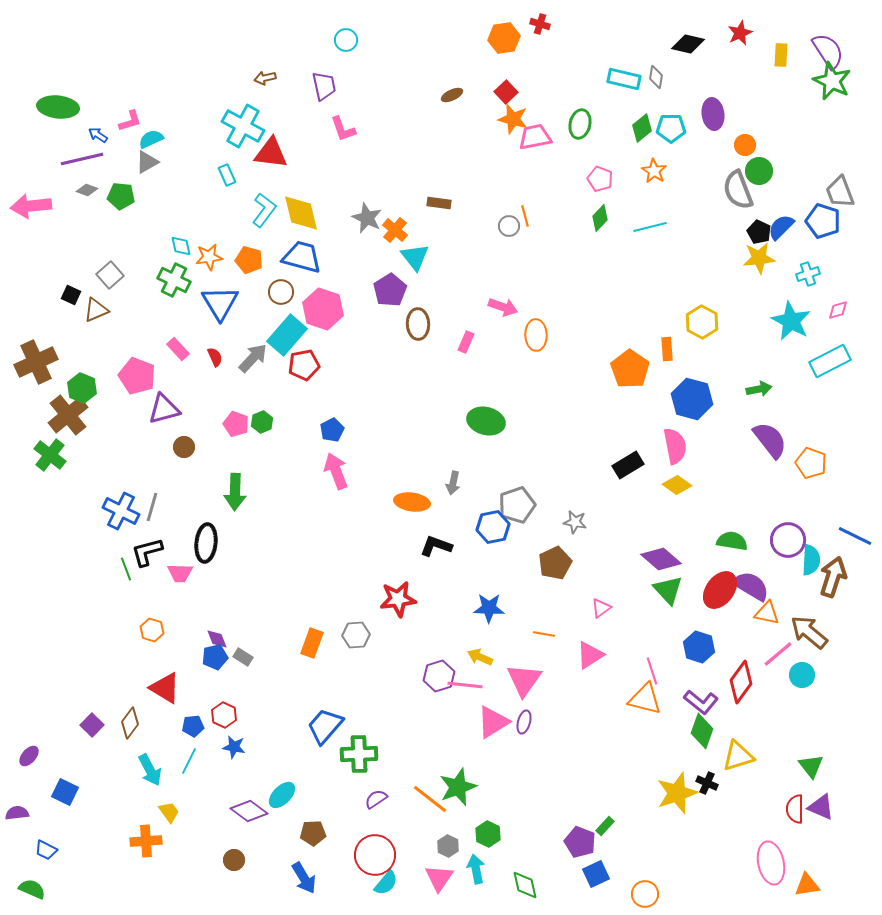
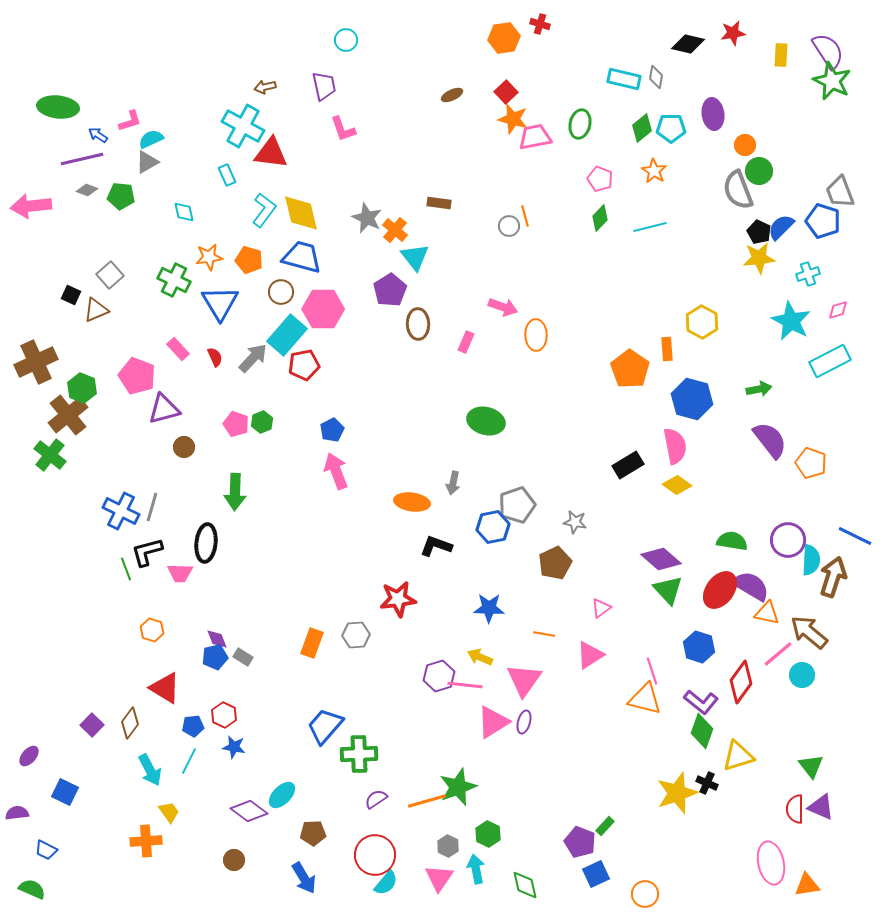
red star at (740, 33): moved 7 px left; rotated 15 degrees clockwise
brown arrow at (265, 78): moved 9 px down
cyan diamond at (181, 246): moved 3 px right, 34 px up
pink hexagon at (323, 309): rotated 18 degrees counterclockwise
orange line at (430, 799): moved 3 px left, 2 px down; rotated 54 degrees counterclockwise
